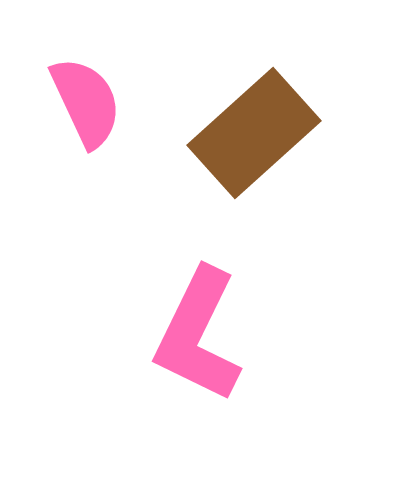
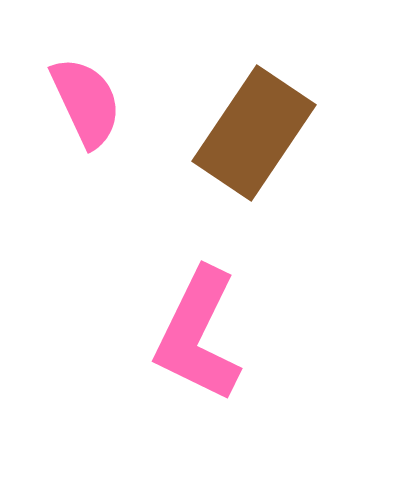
brown rectangle: rotated 14 degrees counterclockwise
